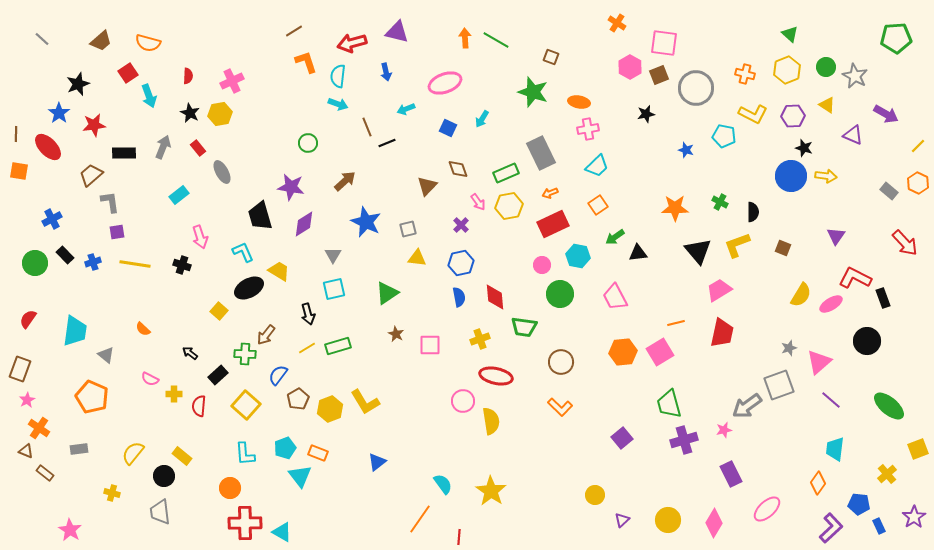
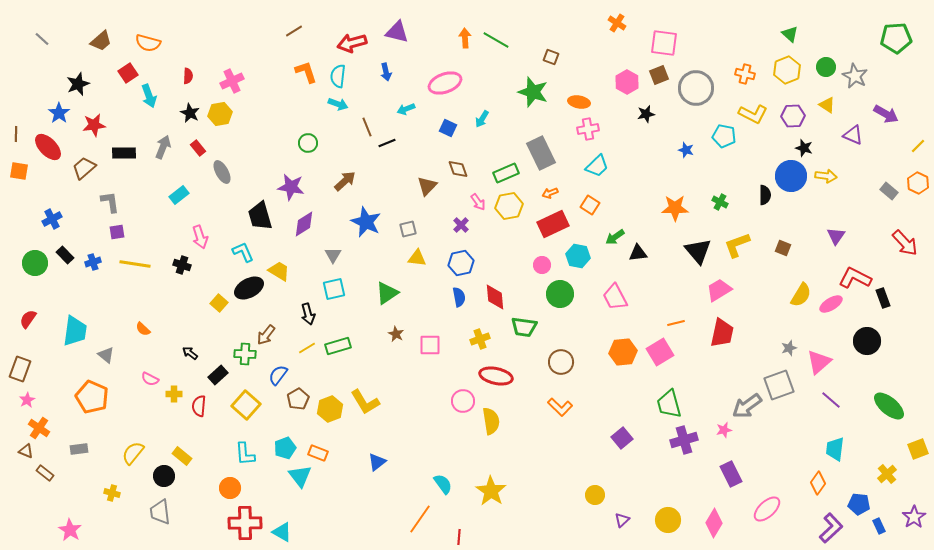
orange L-shape at (306, 62): moved 10 px down
pink hexagon at (630, 67): moved 3 px left, 15 px down
brown trapezoid at (91, 175): moved 7 px left, 7 px up
orange square at (598, 205): moved 8 px left; rotated 24 degrees counterclockwise
black semicircle at (753, 212): moved 12 px right, 17 px up
yellow square at (219, 311): moved 8 px up
